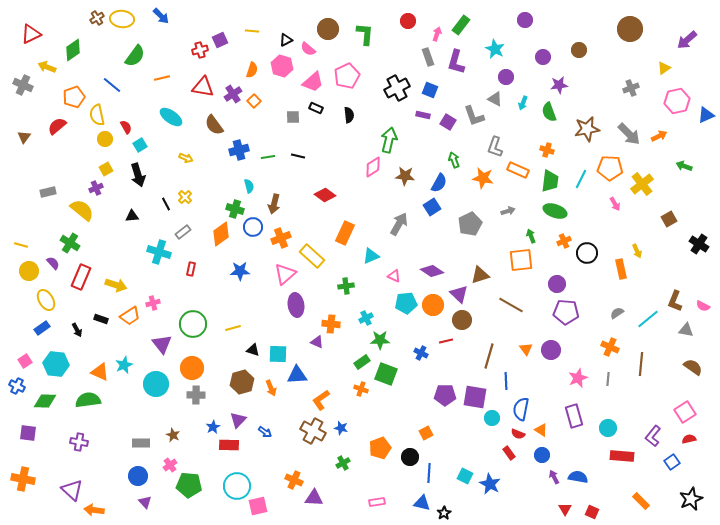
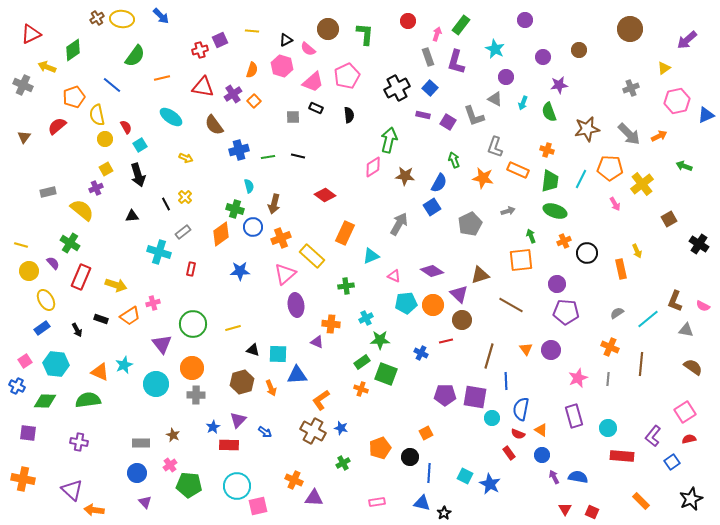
blue square at (430, 90): moved 2 px up; rotated 21 degrees clockwise
blue circle at (138, 476): moved 1 px left, 3 px up
